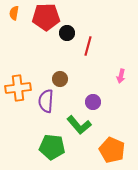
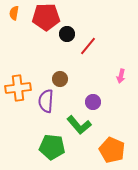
black circle: moved 1 px down
red line: rotated 24 degrees clockwise
